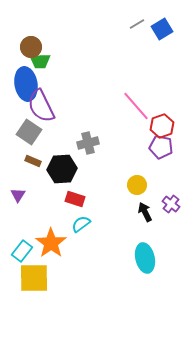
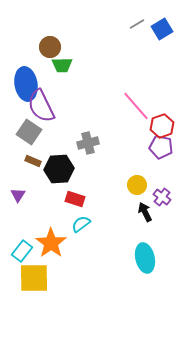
brown circle: moved 19 px right
green trapezoid: moved 22 px right, 4 px down
black hexagon: moved 3 px left
purple cross: moved 9 px left, 7 px up
